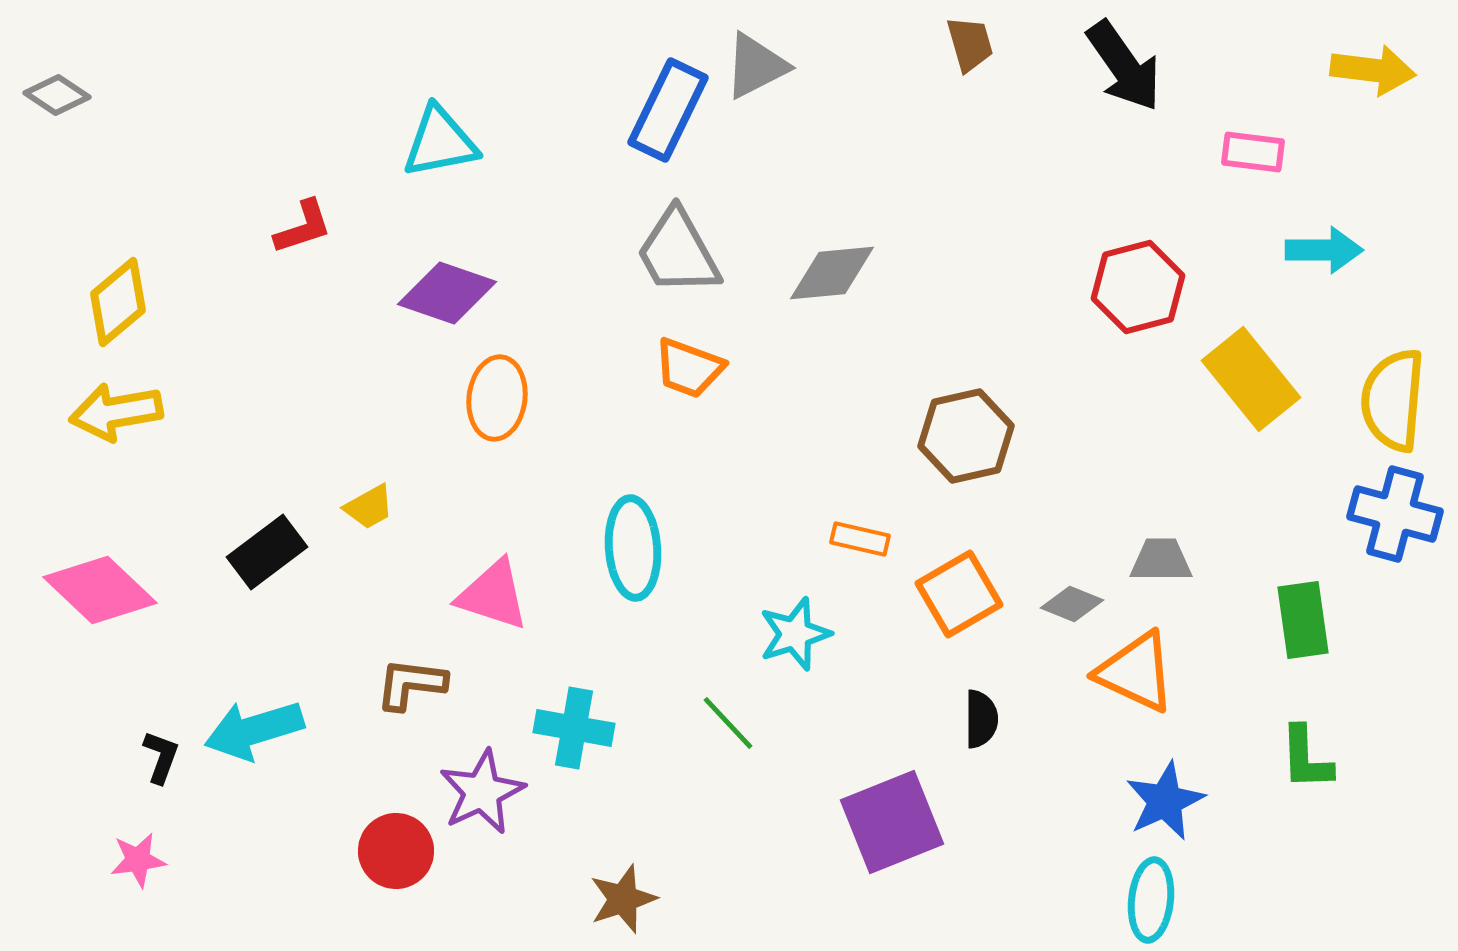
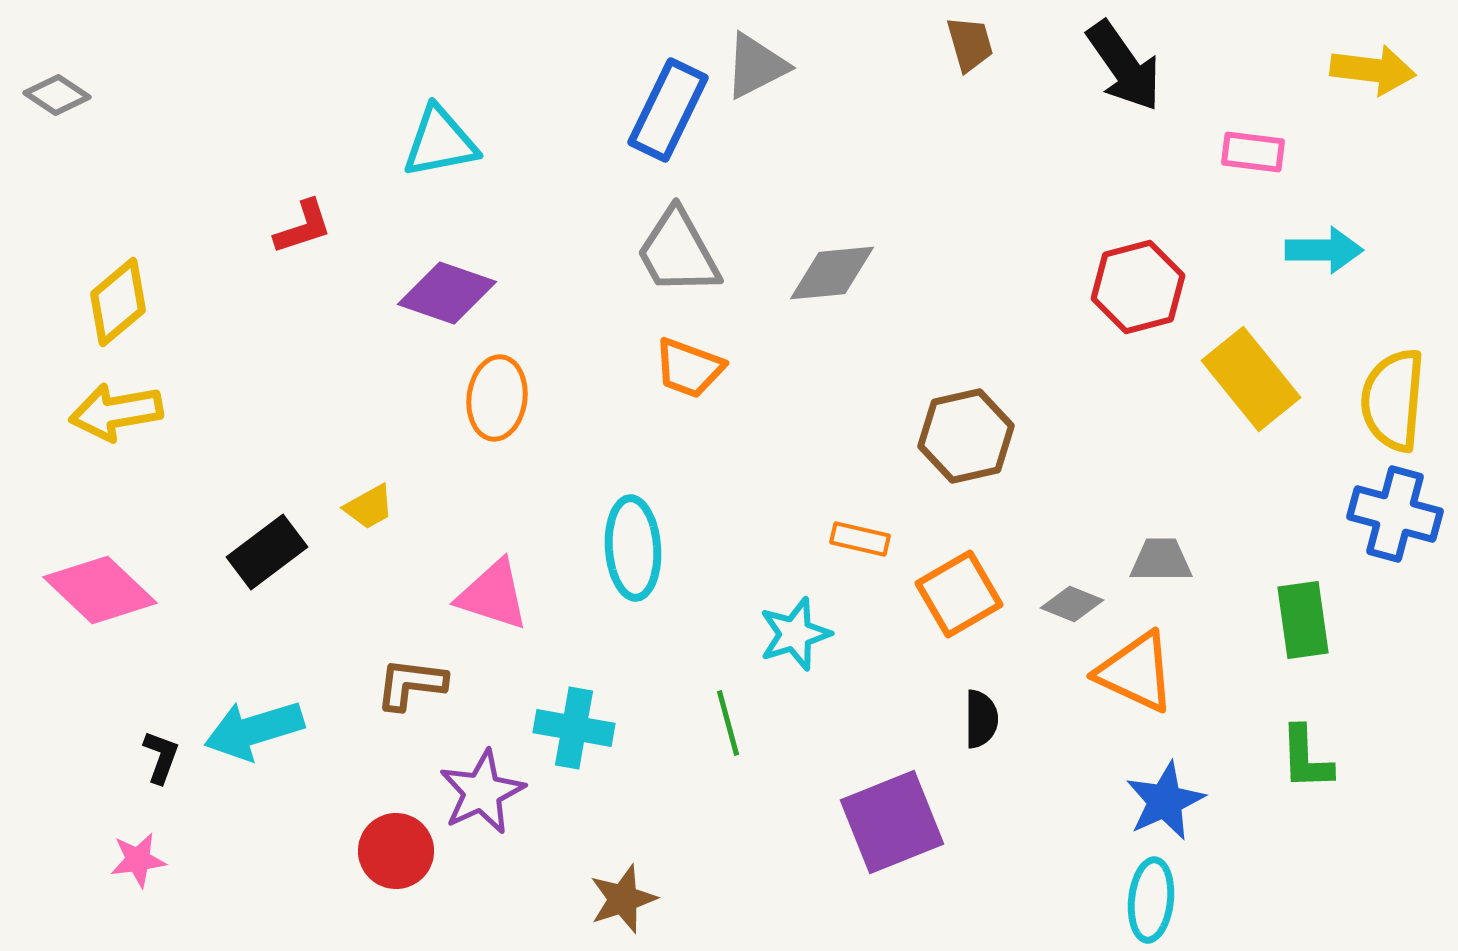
green line at (728, 723): rotated 28 degrees clockwise
